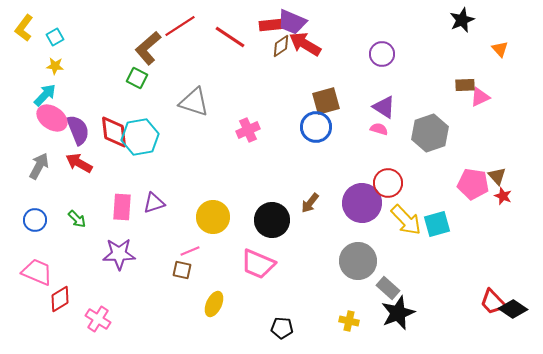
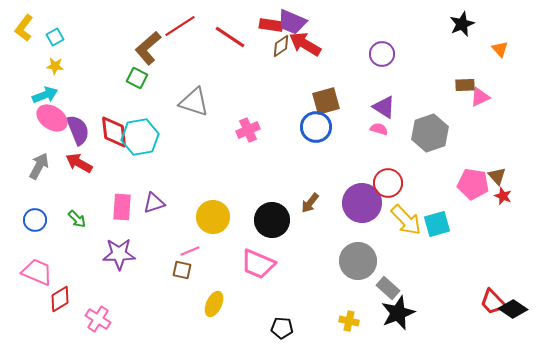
black star at (462, 20): moved 4 px down
red rectangle at (271, 25): rotated 15 degrees clockwise
cyan arrow at (45, 95): rotated 25 degrees clockwise
